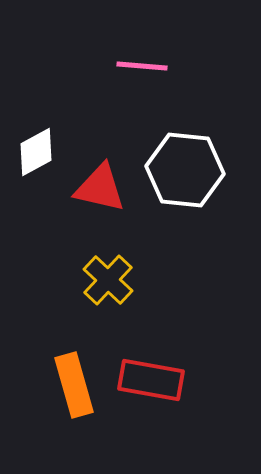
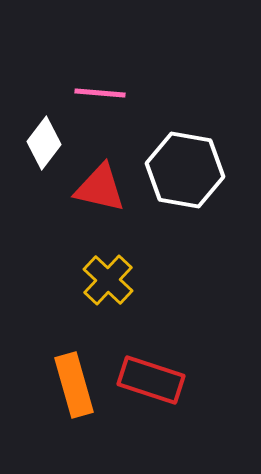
pink line: moved 42 px left, 27 px down
white diamond: moved 8 px right, 9 px up; rotated 24 degrees counterclockwise
white hexagon: rotated 4 degrees clockwise
red rectangle: rotated 8 degrees clockwise
